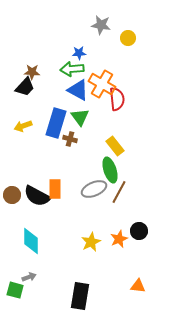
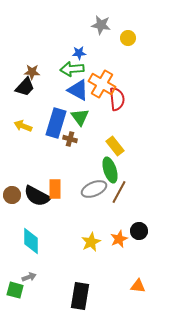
yellow arrow: rotated 42 degrees clockwise
